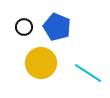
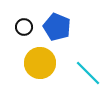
yellow circle: moved 1 px left
cyan line: rotated 12 degrees clockwise
